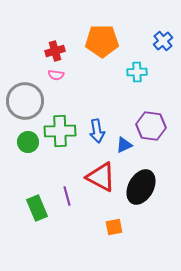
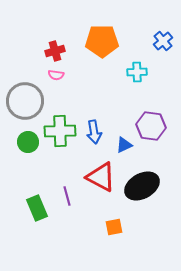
blue arrow: moved 3 px left, 1 px down
black ellipse: moved 1 px right, 1 px up; rotated 32 degrees clockwise
